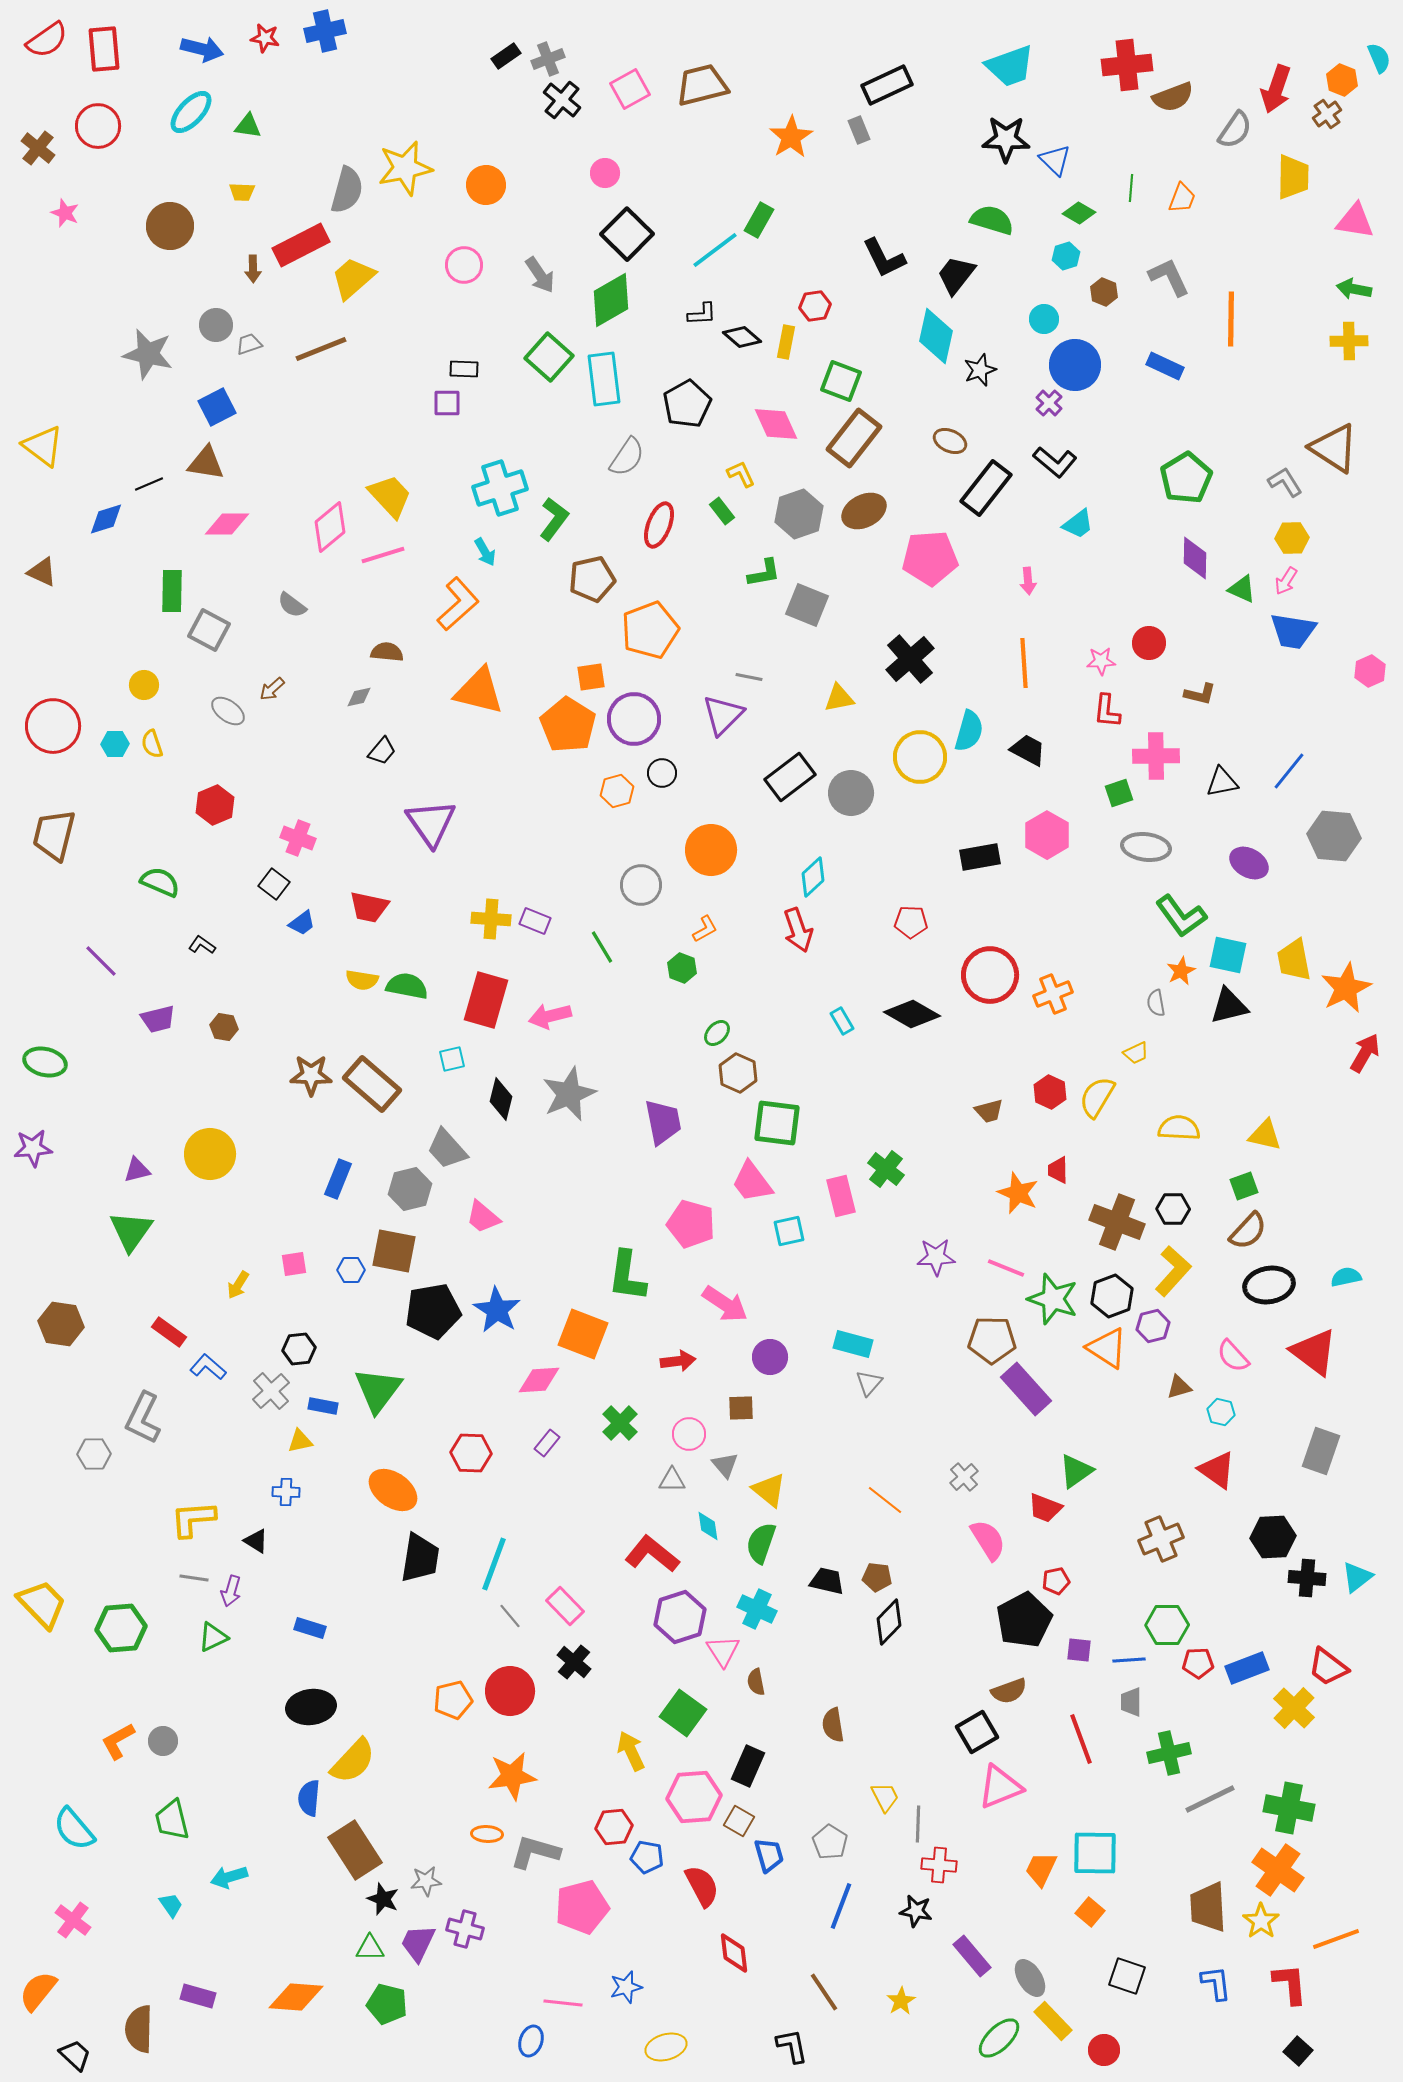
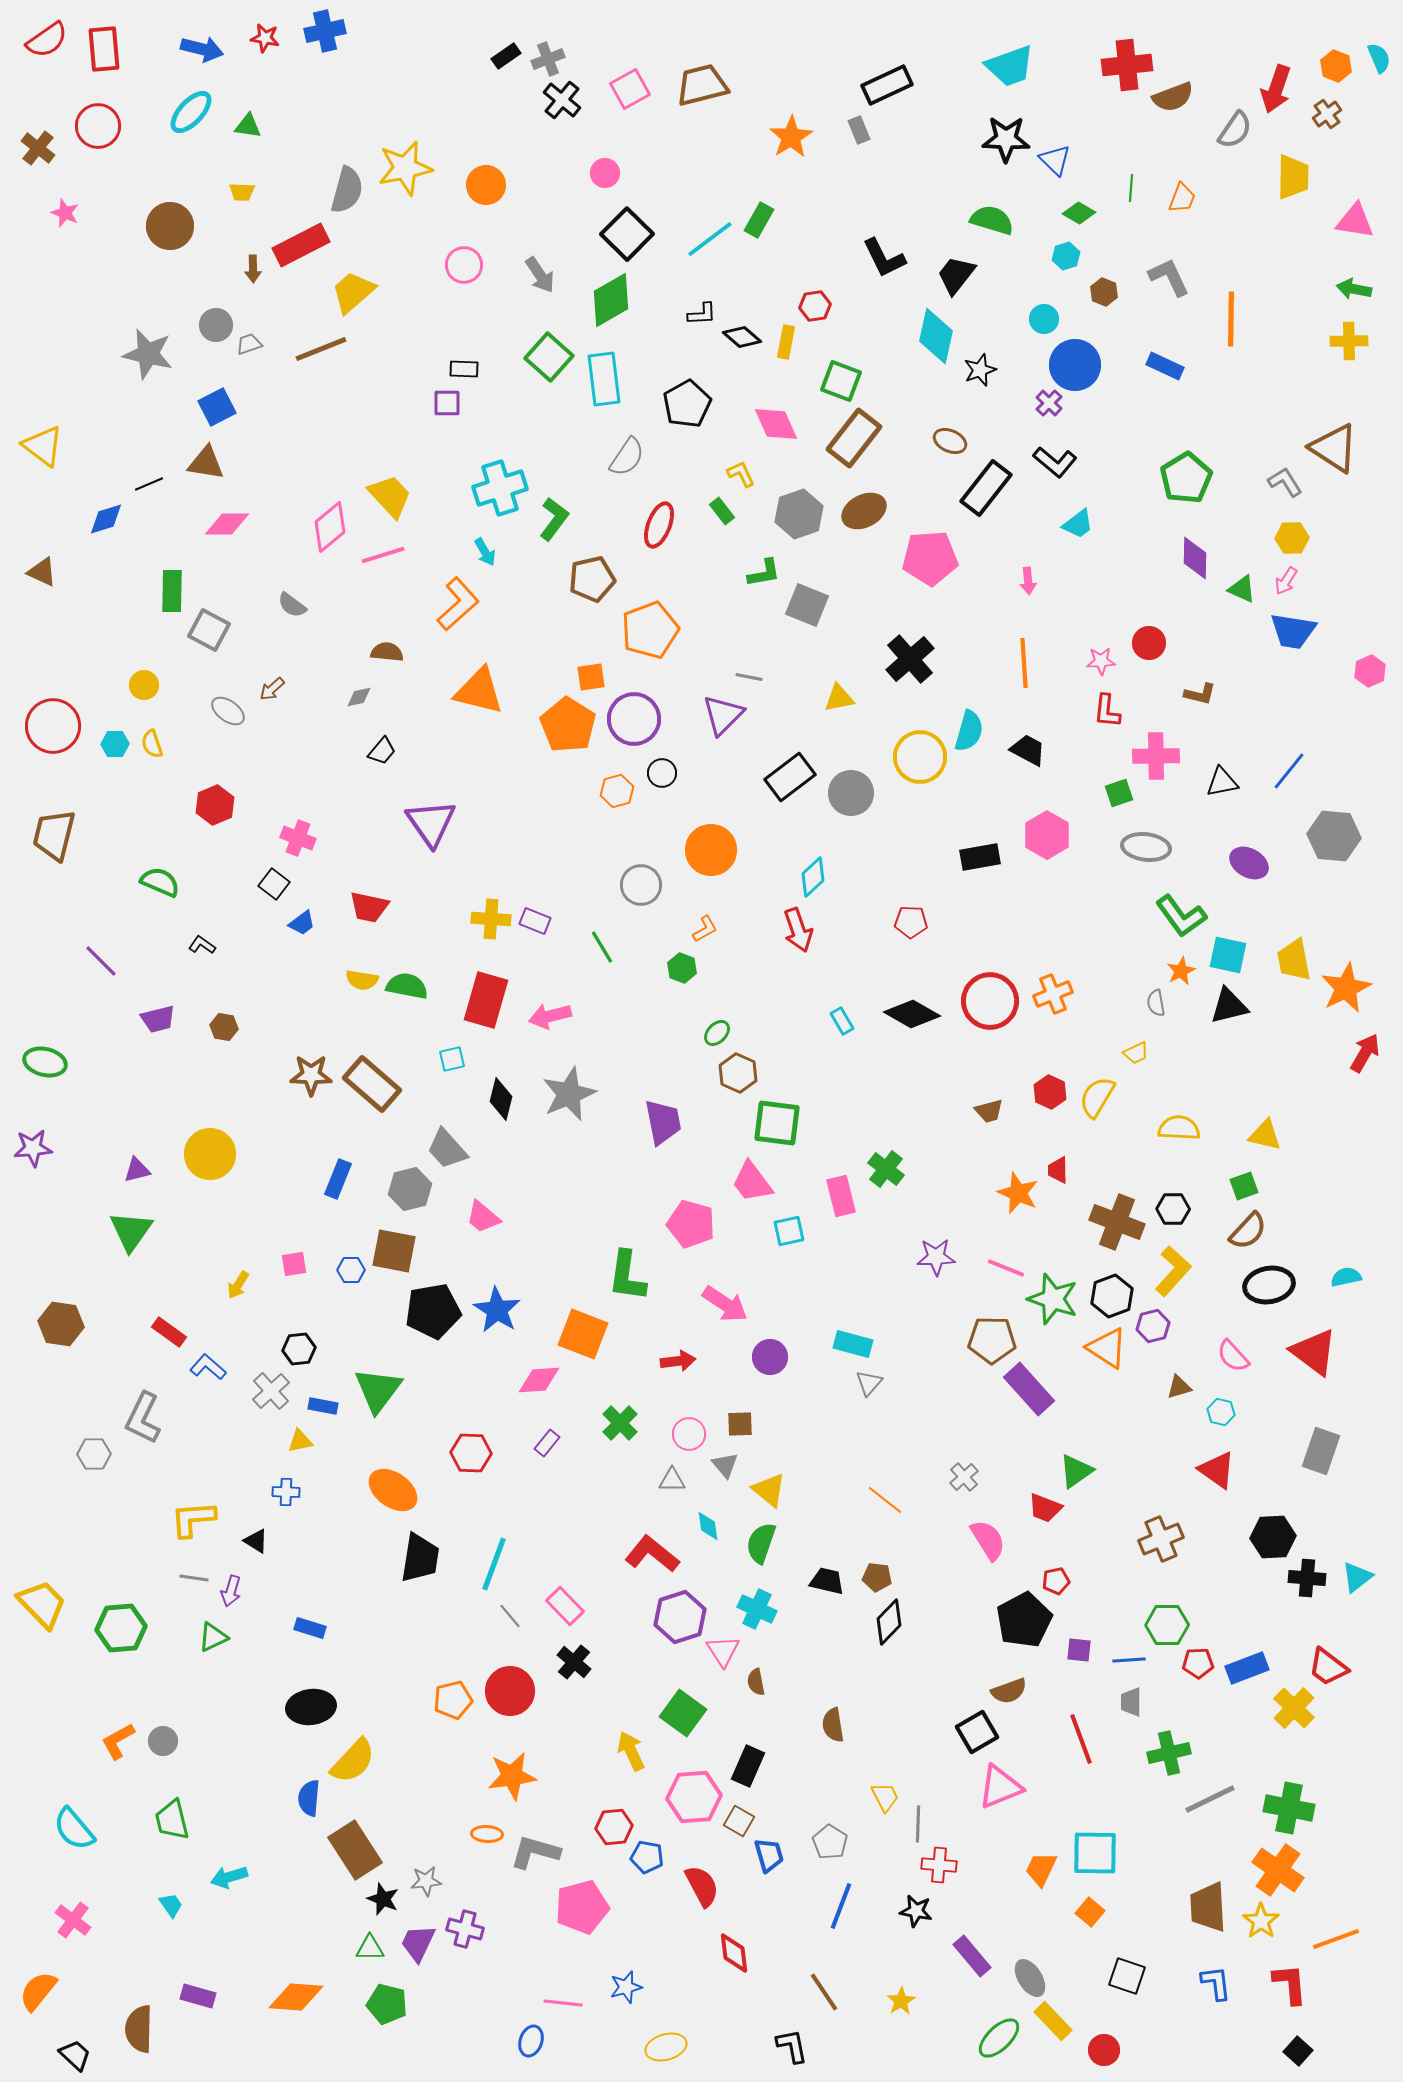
orange hexagon at (1342, 80): moved 6 px left, 14 px up
cyan line at (715, 250): moved 5 px left, 11 px up
yellow trapezoid at (353, 278): moved 14 px down
red circle at (990, 975): moved 26 px down
purple rectangle at (1026, 1389): moved 3 px right
brown square at (741, 1408): moved 1 px left, 16 px down
